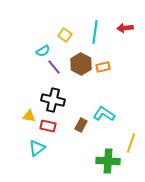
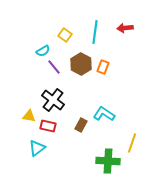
orange rectangle: rotated 56 degrees counterclockwise
black cross: rotated 25 degrees clockwise
yellow line: moved 1 px right
